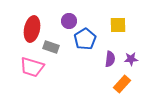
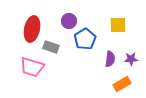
orange rectangle: rotated 18 degrees clockwise
